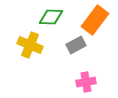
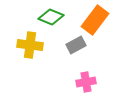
green diamond: rotated 20 degrees clockwise
yellow cross: rotated 15 degrees counterclockwise
